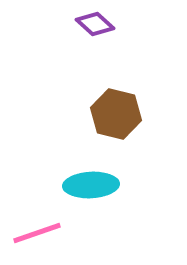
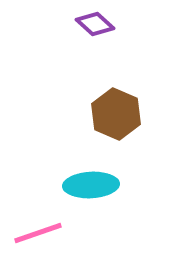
brown hexagon: rotated 9 degrees clockwise
pink line: moved 1 px right
